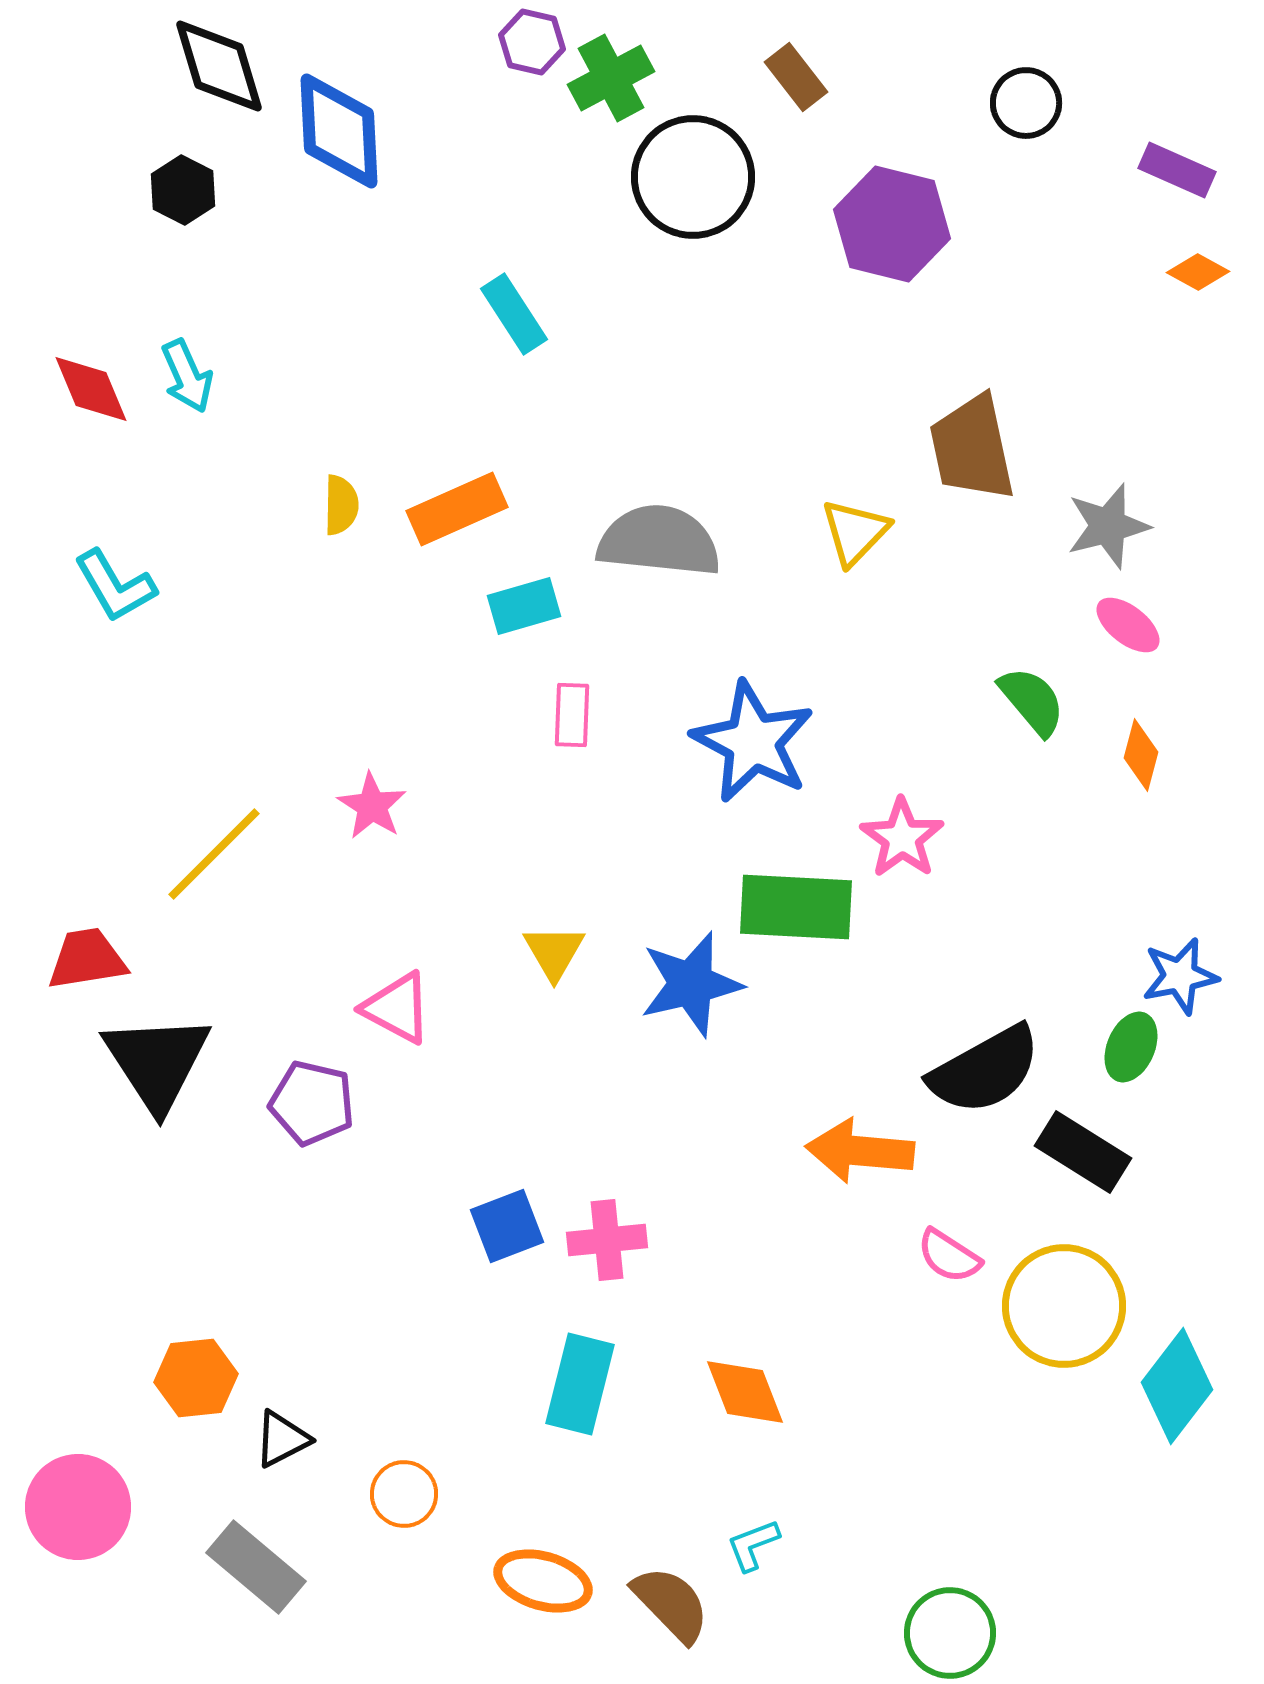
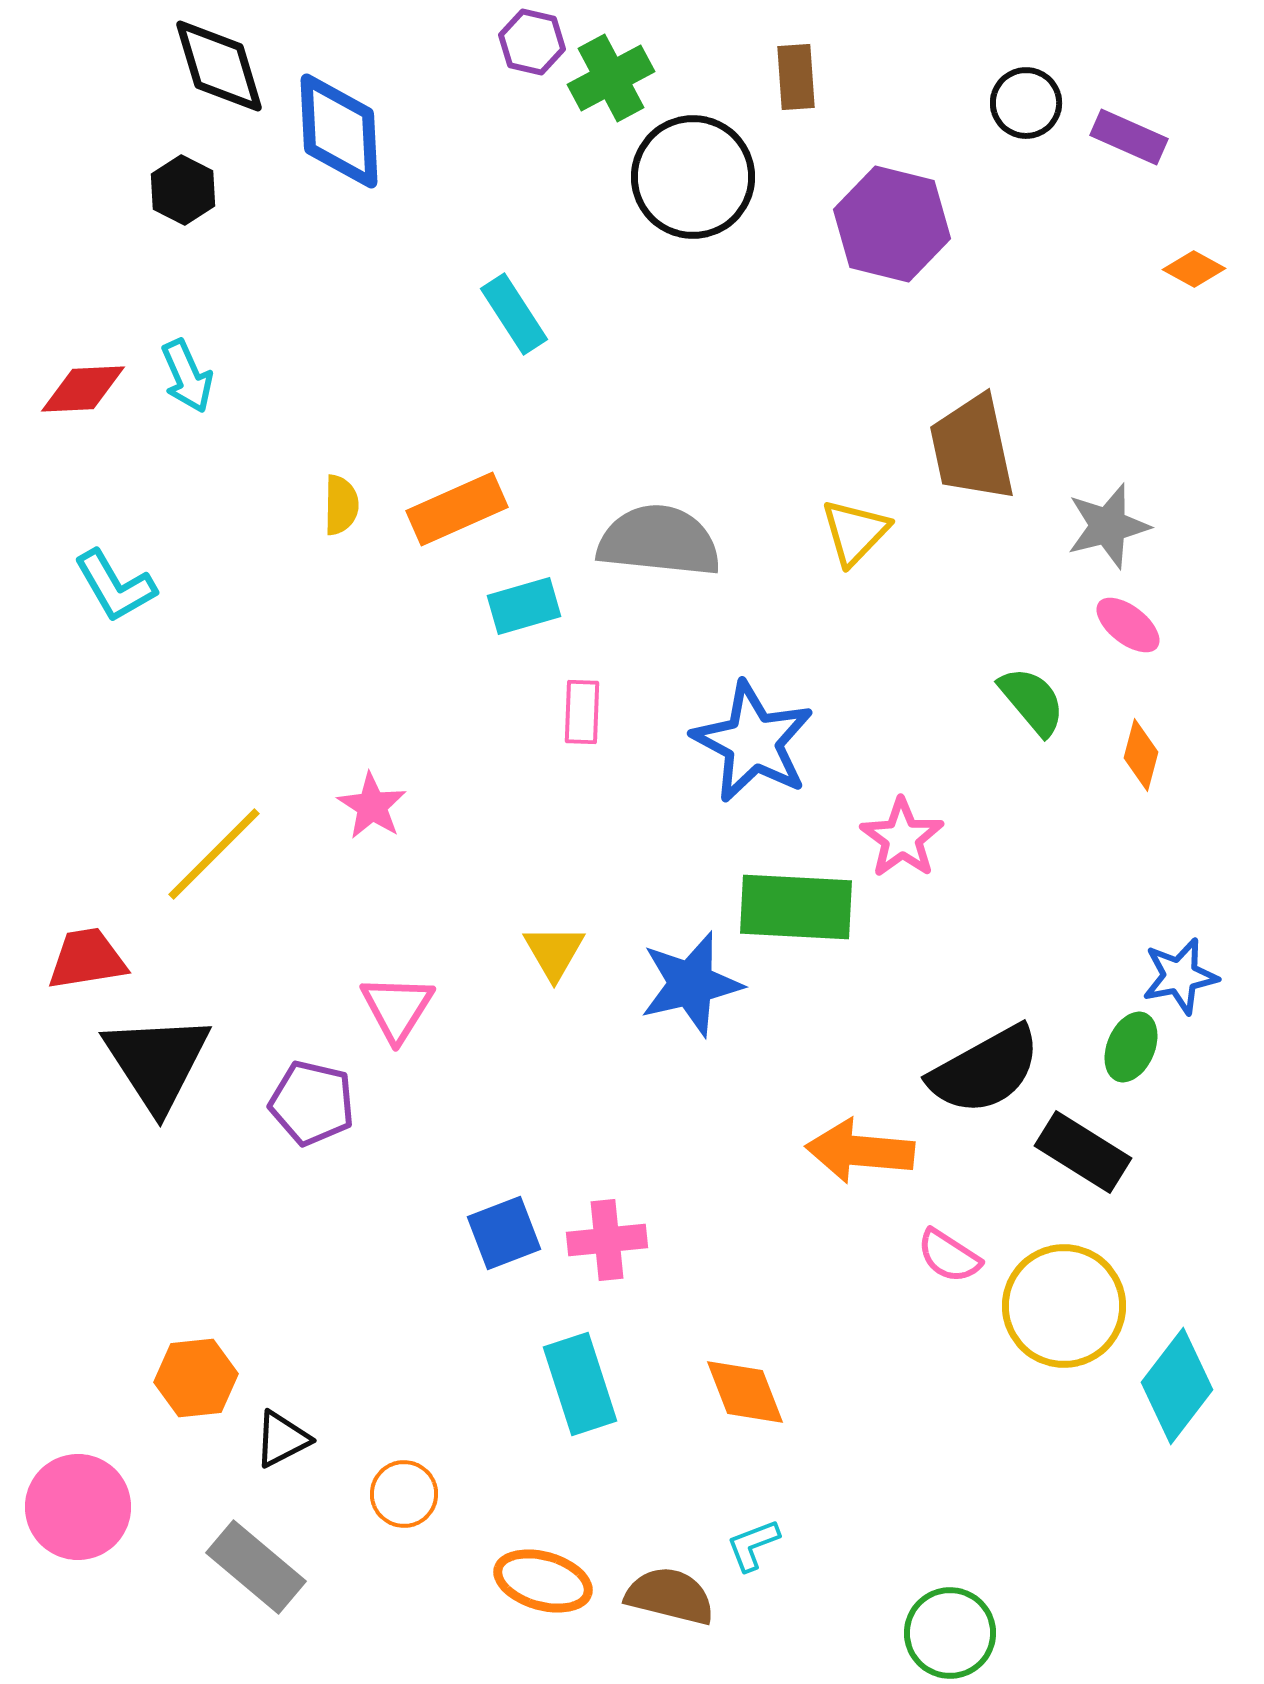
brown rectangle at (796, 77): rotated 34 degrees clockwise
purple rectangle at (1177, 170): moved 48 px left, 33 px up
orange diamond at (1198, 272): moved 4 px left, 3 px up
red diamond at (91, 389): moved 8 px left; rotated 70 degrees counterclockwise
pink rectangle at (572, 715): moved 10 px right, 3 px up
pink triangle at (397, 1008): rotated 34 degrees clockwise
blue square at (507, 1226): moved 3 px left, 7 px down
cyan rectangle at (580, 1384): rotated 32 degrees counterclockwise
brown semicircle at (671, 1604): moved 1 px left, 8 px up; rotated 32 degrees counterclockwise
